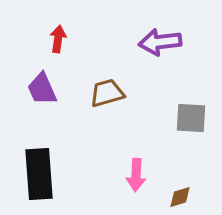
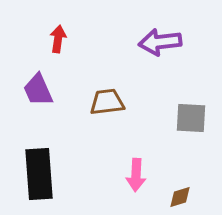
purple trapezoid: moved 4 px left, 1 px down
brown trapezoid: moved 9 px down; rotated 9 degrees clockwise
